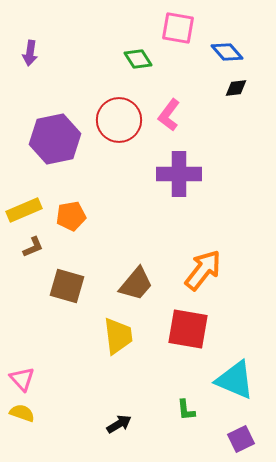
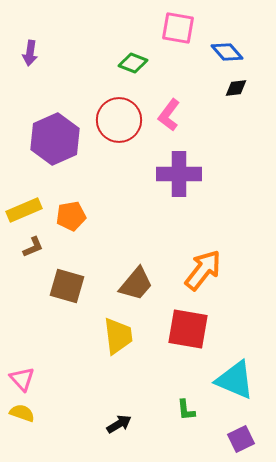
green diamond: moved 5 px left, 4 px down; rotated 36 degrees counterclockwise
purple hexagon: rotated 12 degrees counterclockwise
